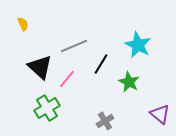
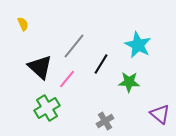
gray line: rotated 28 degrees counterclockwise
green star: rotated 25 degrees counterclockwise
